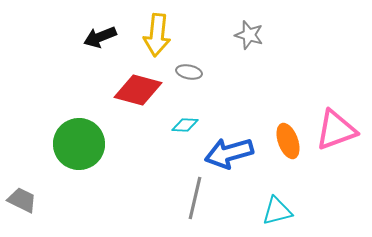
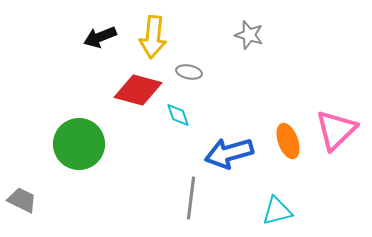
yellow arrow: moved 4 px left, 2 px down
cyan diamond: moved 7 px left, 10 px up; rotated 68 degrees clockwise
pink triangle: rotated 24 degrees counterclockwise
gray line: moved 4 px left; rotated 6 degrees counterclockwise
